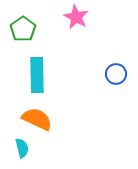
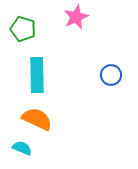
pink star: rotated 20 degrees clockwise
green pentagon: rotated 20 degrees counterclockwise
blue circle: moved 5 px left, 1 px down
cyan semicircle: rotated 54 degrees counterclockwise
